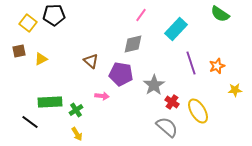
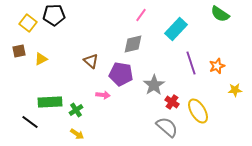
pink arrow: moved 1 px right, 1 px up
yellow arrow: rotated 24 degrees counterclockwise
